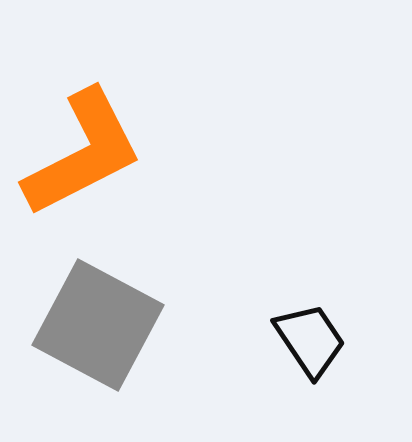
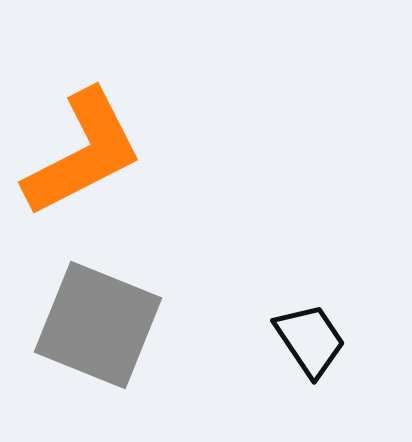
gray square: rotated 6 degrees counterclockwise
